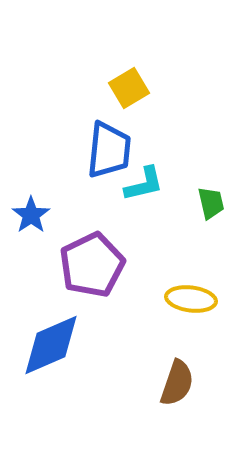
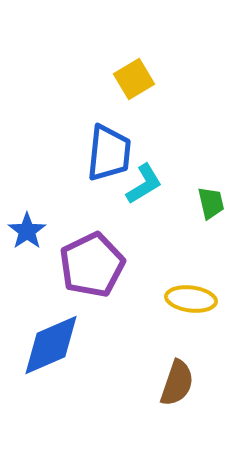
yellow square: moved 5 px right, 9 px up
blue trapezoid: moved 3 px down
cyan L-shape: rotated 18 degrees counterclockwise
blue star: moved 4 px left, 16 px down
